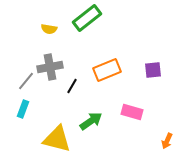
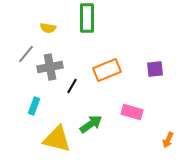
green rectangle: rotated 52 degrees counterclockwise
yellow semicircle: moved 1 px left, 1 px up
purple square: moved 2 px right, 1 px up
gray line: moved 27 px up
cyan rectangle: moved 11 px right, 3 px up
green arrow: moved 3 px down
orange arrow: moved 1 px right, 1 px up
